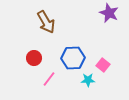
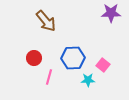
purple star: moved 2 px right; rotated 24 degrees counterclockwise
brown arrow: moved 1 px up; rotated 10 degrees counterclockwise
pink line: moved 2 px up; rotated 21 degrees counterclockwise
